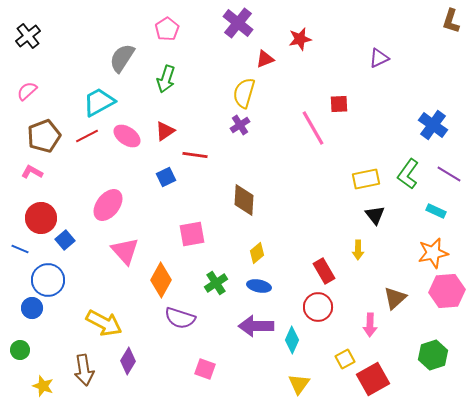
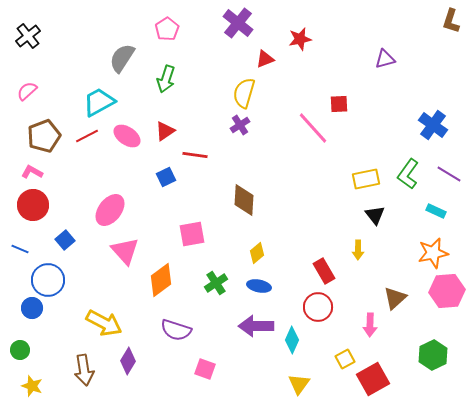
purple triangle at (379, 58): moved 6 px right, 1 px down; rotated 10 degrees clockwise
pink line at (313, 128): rotated 12 degrees counterclockwise
pink ellipse at (108, 205): moved 2 px right, 5 px down
red circle at (41, 218): moved 8 px left, 13 px up
orange diamond at (161, 280): rotated 24 degrees clockwise
purple semicircle at (180, 318): moved 4 px left, 12 px down
green hexagon at (433, 355): rotated 8 degrees counterclockwise
yellow star at (43, 386): moved 11 px left
